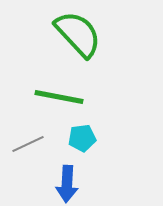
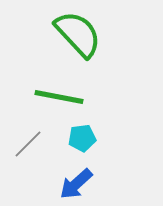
gray line: rotated 20 degrees counterclockwise
blue arrow: moved 9 px right; rotated 45 degrees clockwise
